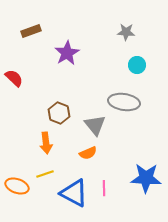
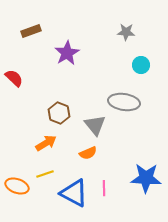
cyan circle: moved 4 px right
orange arrow: rotated 115 degrees counterclockwise
